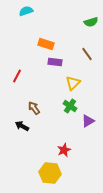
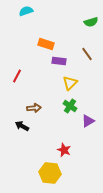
purple rectangle: moved 4 px right, 1 px up
yellow triangle: moved 3 px left
brown arrow: rotated 120 degrees clockwise
red star: rotated 24 degrees counterclockwise
